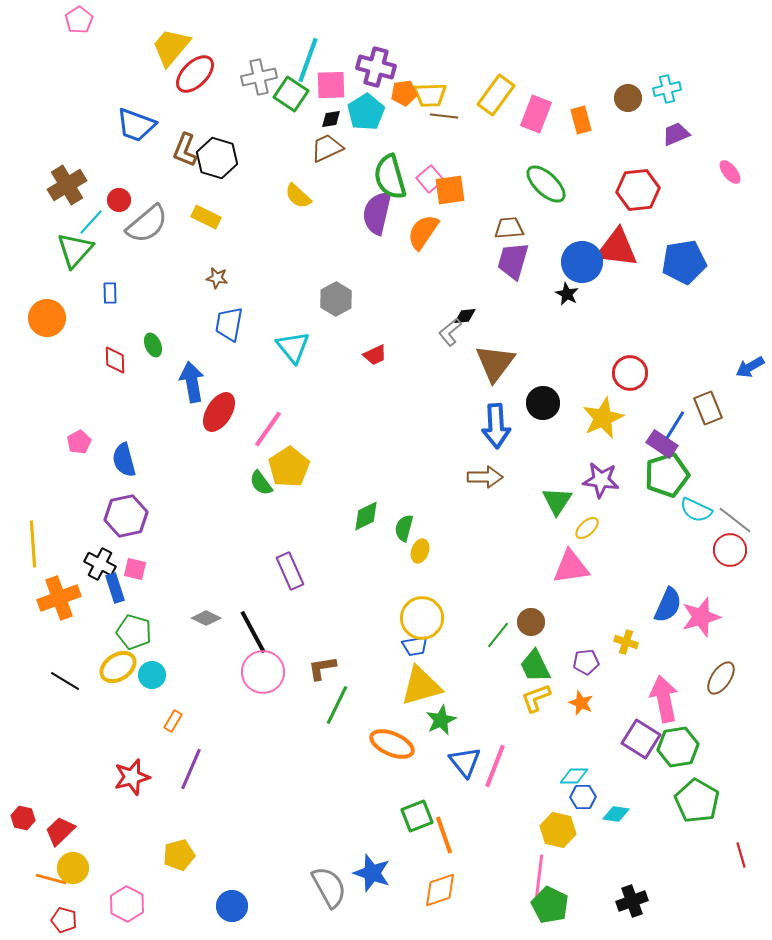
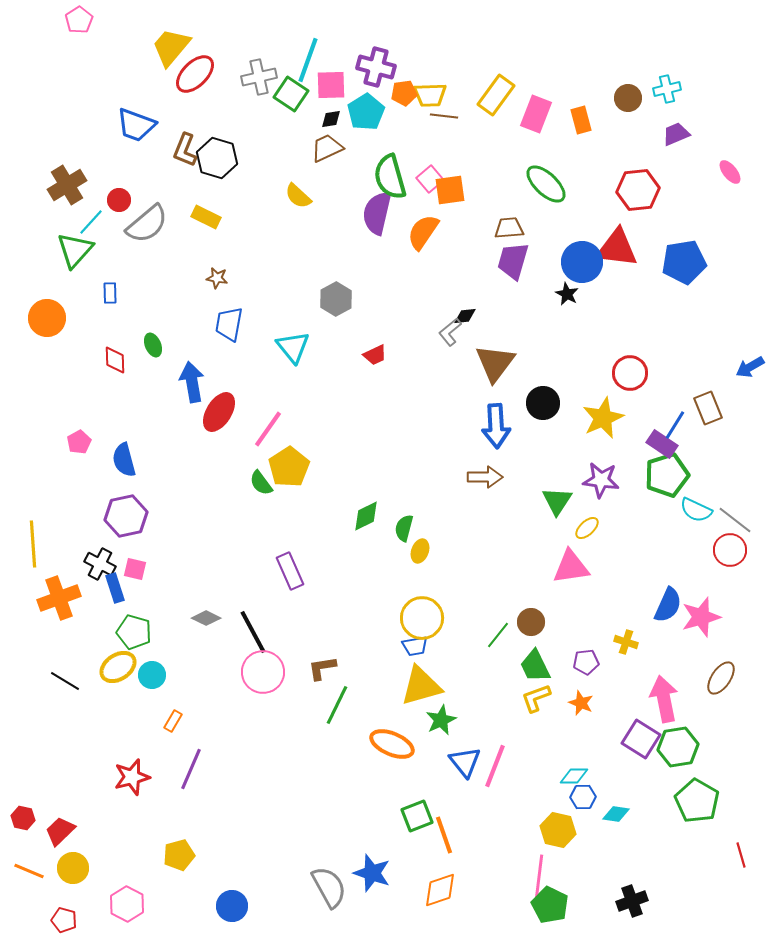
orange line at (51, 879): moved 22 px left, 8 px up; rotated 8 degrees clockwise
